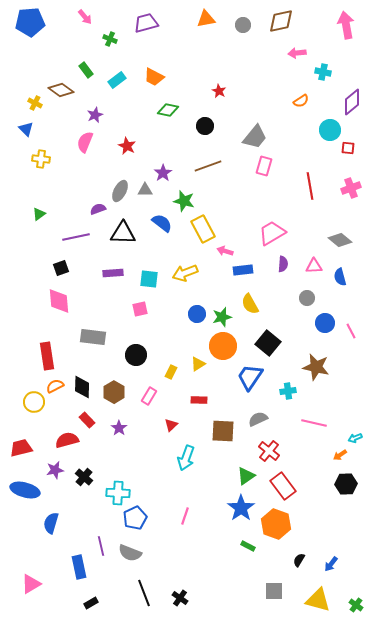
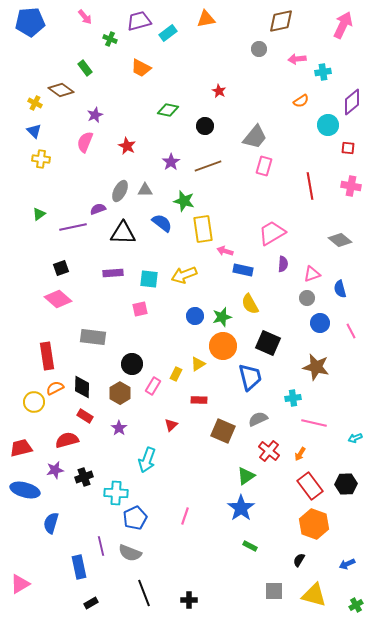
purple trapezoid at (146, 23): moved 7 px left, 2 px up
gray circle at (243, 25): moved 16 px right, 24 px down
pink arrow at (346, 25): moved 3 px left; rotated 36 degrees clockwise
pink arrow at (297, 53): moved 6 px down
green rectangle at (86, 70): moved 1 px left, 2 px up
cyan cross at (323, 72): rotated 21 degrees counterclockwise
orange trapezoid at (154, 77): moved 13 px left, 9 px up
cyan rectangle at (117, 80): moved 51 px right, 47 px up
blue triangle at (26, 129): moved 8 px right, 2 px down
cyan circle at (330, 130): moved 2 px left, 5 px up
purple star at (163, 173): moved 8 px right, 11 px up
pink cross at (351, 188): moved 2 px up; rotated 30 degrees clockwise
yellow rectangle at (203, 229): rotated 20 degrees clockwise
purple line at (76, 237): moved 3 px left, 10 px up
pink triangle at (314, 266): moved 2 px left, 8 px down; rotated 18 degrees counterclockwise
blue rectangle at (243, 270): rotated 18 degrees clockwise
yellow arrow at (185, 273): moved 1 px left, 2 px down
blue semicircle at (340, 277): moved 12 px down
pink diamond at (59, 301): moved 1 px left, 2 px up; rotated 44 degrees counterclockwise
blue circle at (197, 314): moved 2 px left, 2 px down
blue circle at (325, 323): moved 5 px left
black square at (268, 343): rotated 15 degrees counterclockwise
black circle at (136, 355): moved 4 px left, 9 px down
yellow rectangle at (171, 372): moved 5 px right, 2 px down
blue trapezoid at (250, 377): rotated 132 degrees clockwise
orange semicircle at (55, 386): moved 2 px down
cyan cross at (288, 391): moved 5 px right, 7 px down
brown hexagon at (114, 392): moved 6 px right, 1 px down
pink rectangle at (149, 396): moved 4 px right, 10 px up
red rectangle at (87, 420): moved 2 px left, 4 px up; rotated 14 degrees counterclockwise
brown square at (223, 431): rotated 20 degrees clockwise
orange arrow at (340, 455): moved 40 px left, 1 px up; rotated 24 degrees counterclockwise
cyan arrow at (186, 458): moved 39 px left, 2 px down
black cross at (84, 477): rotated 30 degrees clockwise
red rectangle at (283, 486): moved 27 px right
cyan cross at (118, 493): moved 2 px left
orange hexagon at (276, 524): moved 38 px right
green rectangle at (248, 546): moved 2 px right
blue arrow at (331, 564): moved 16 px right; rotated 28 degrees clockwise
pink triangle at (31, 584): moved 11 px left
black cross at (180, 598): moved 9 px right, 2 px down; rotated 35 degrees counterclockwise
yellow triangle at (318, 600): moved 4 px left, 5 px up
green cross at (356, 605): rotated 24 degrees clockwise
